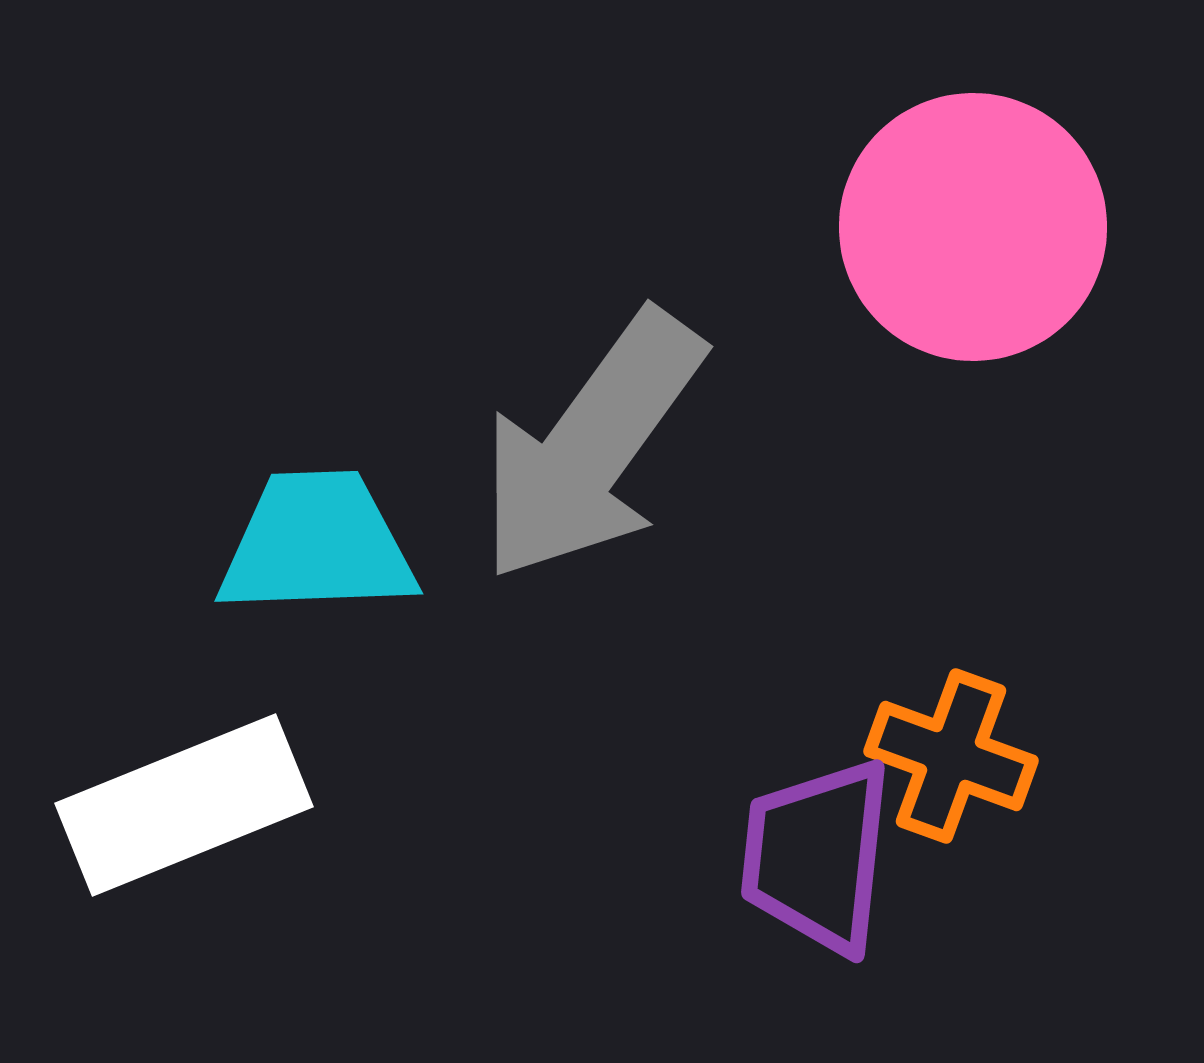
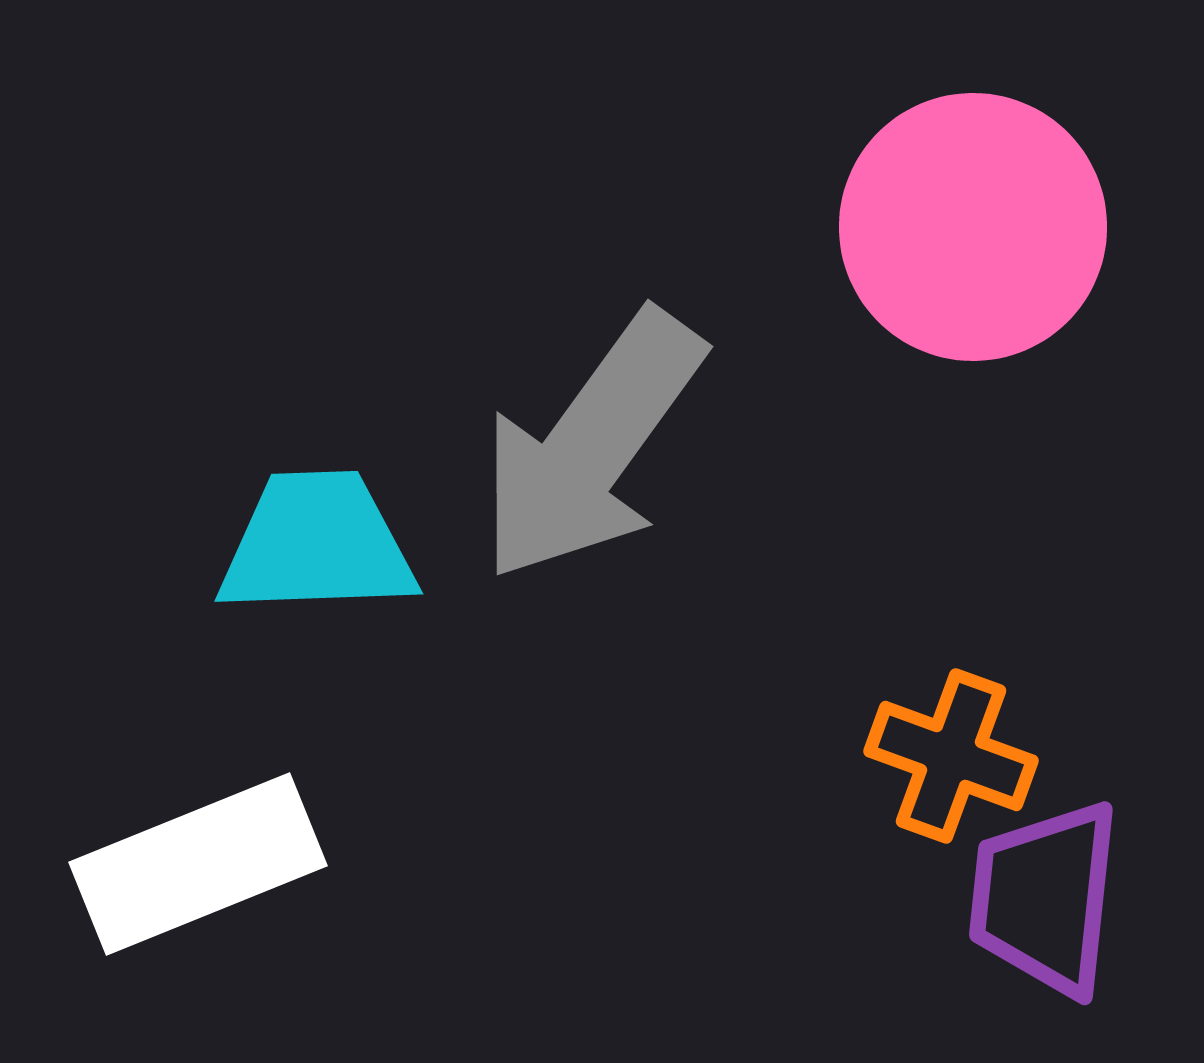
white rectangle: moved 14 px right, 59 px down
purple trapezoid: moved 228 px right, 42 px down
